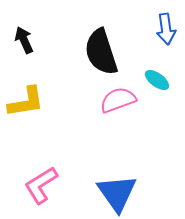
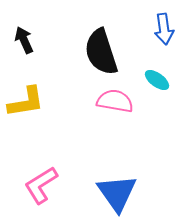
blue arrow: moved 2 px left
pink semicircle: moved 3 px left, 1 px down; rotated 30 degrees clockwise
